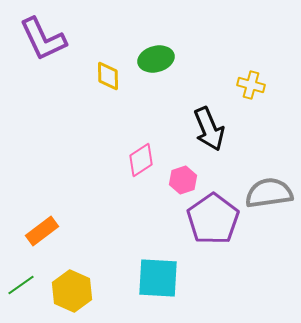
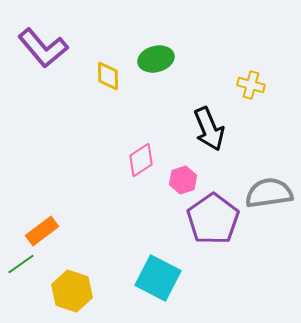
purple L-shape: moved 9 px down; rotated 15 degrees counterclockwise
cyan square: rotated 24 degrees clockwise
green line: moved 21 px up
yellow hexagon: rotated 6 degrees counterclockwise
